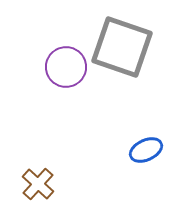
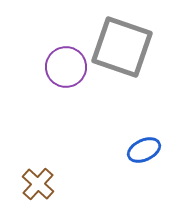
blue ellipse: moved 2 px left
